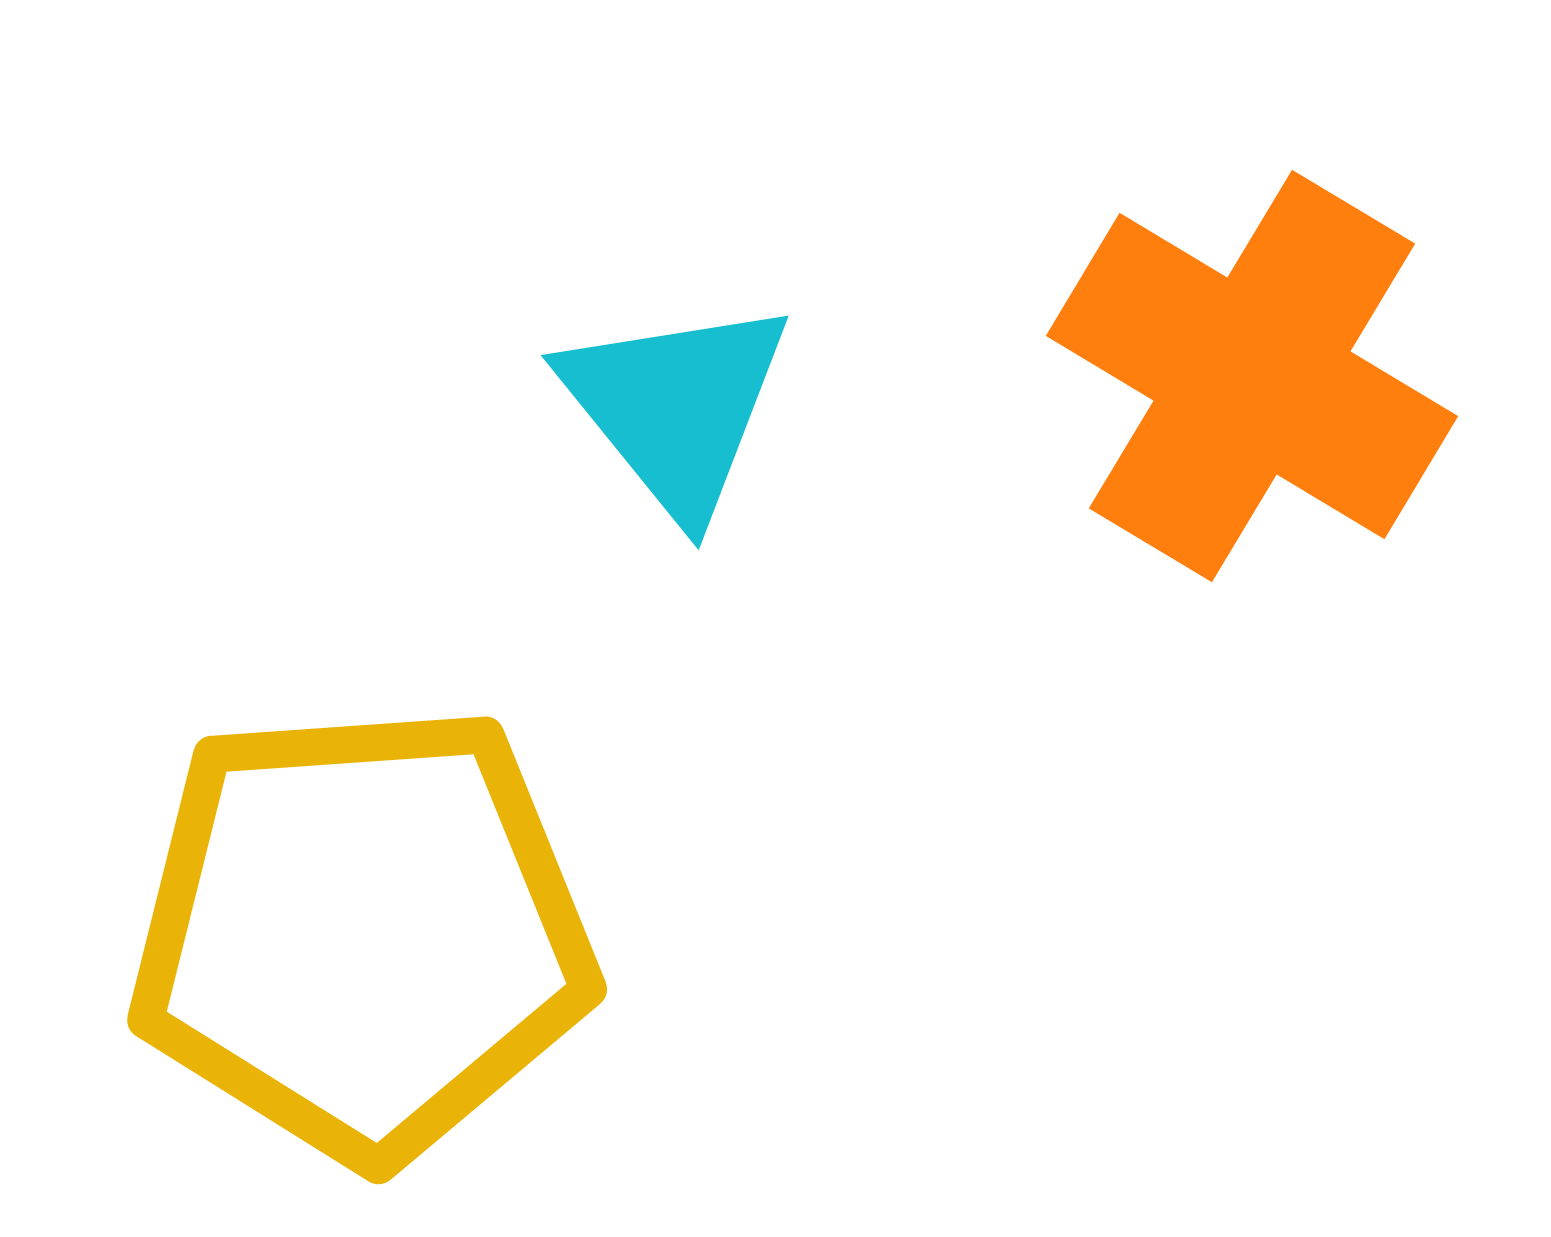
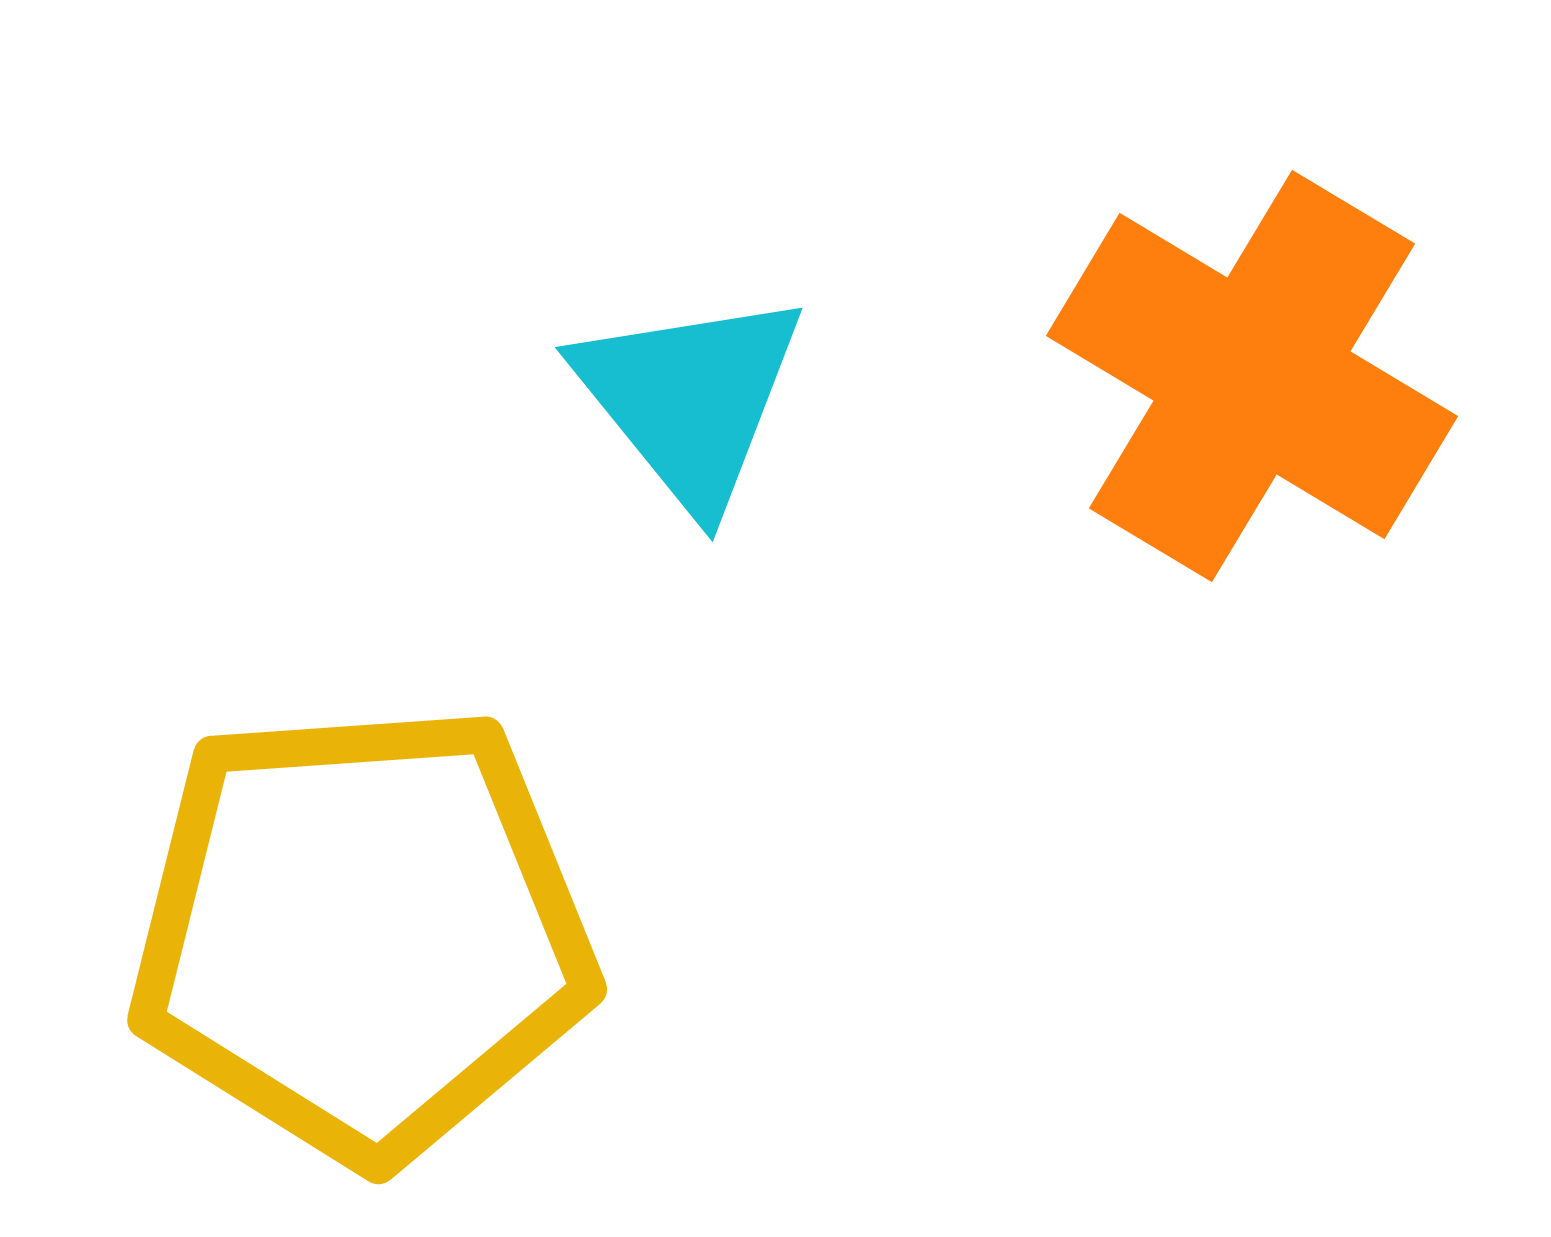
cyan triangle: moved 14 px right, 8 px up
